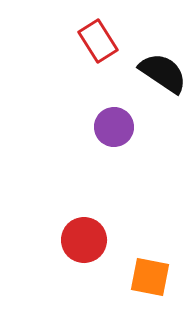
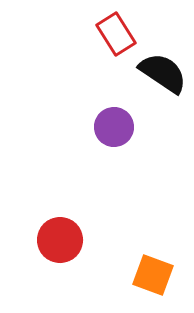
red rectangle: moved 18 px right, 7 px up
red circle: moved 24 px left
orange square: moved 3 px right, 2 px up; rotated 9 degrees clockwise
